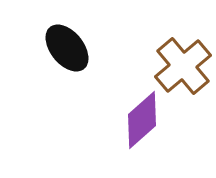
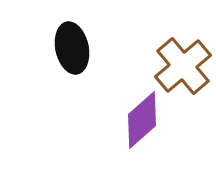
black ellipse: moved 5 px right; rotated 27 degrees clockwise
